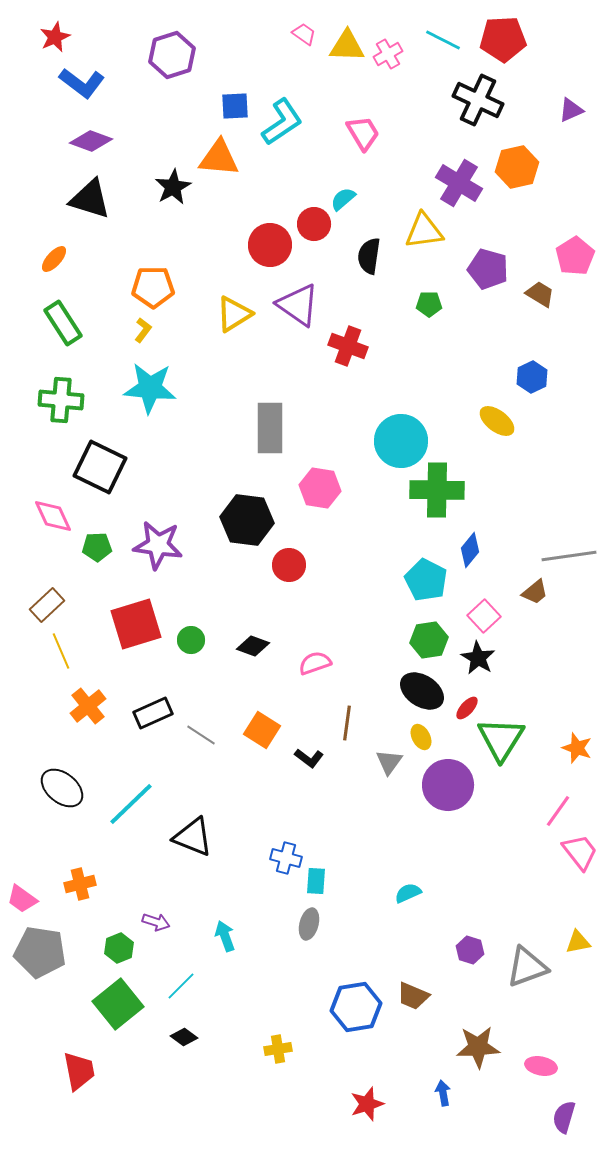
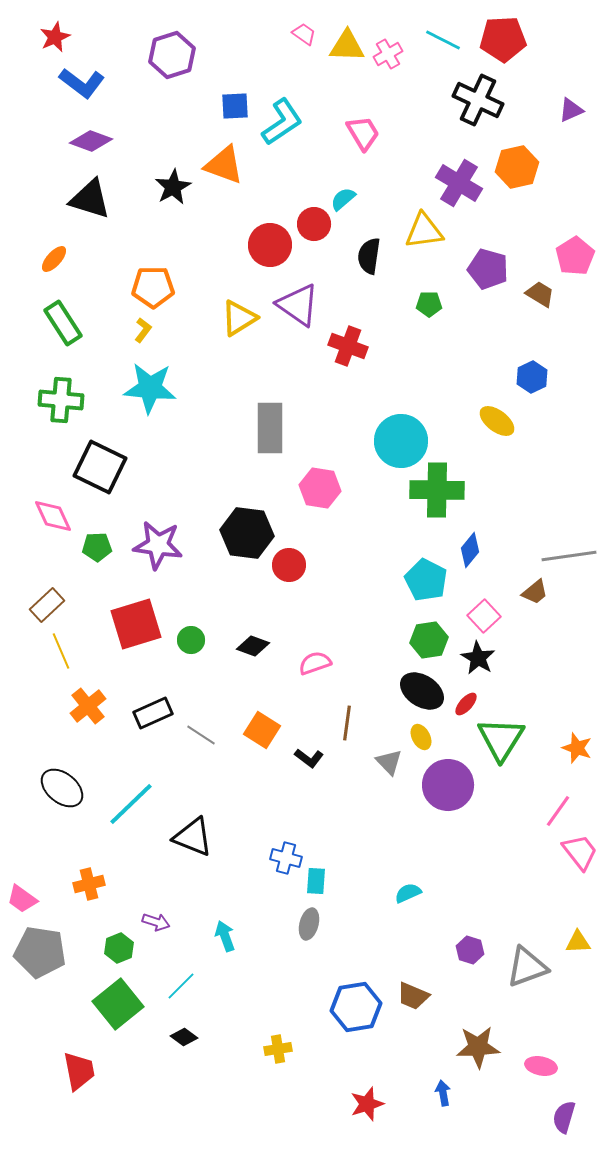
orange triangle at (219, 158): moved 5 px right, 7 px down; rotated 15 degrees clockwise
yellow triangle at (234, 314): moved 5 px right, 4 px down
black hexagon at (247, 520): moved 13 px down
red ellipse at (467, 708): moved 1 px left, 4 px up
gray triangle at (389, 762): rotated 20 degrees counterclockwise
orange cross at (80, 884): moved 9 px right
yellow triangle at (578, 942): rotated 8 degrees clockwise
